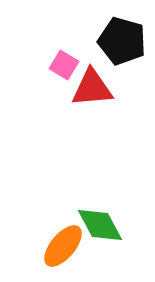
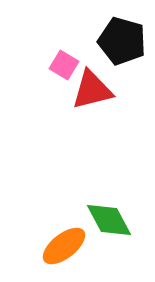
red triangle: moved 2 px down; rotated 9 degrees counterclockwise
green diamond: moved 9 px right, 5 px up
orange ellipse: moved 1 px right; rotated 12 degrees clockwise
